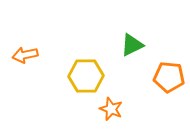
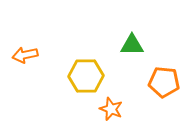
green triangle: rotated 25 degrees clockwise
orange pentagon: moved 5 px left, 5 px down
